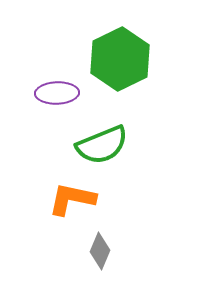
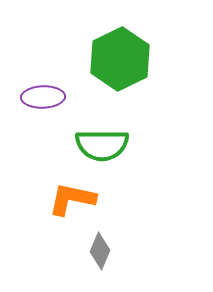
purple ellipse: moved 14 px left, 4 px down
green semicircle: rotated 22 degrees clockwise
